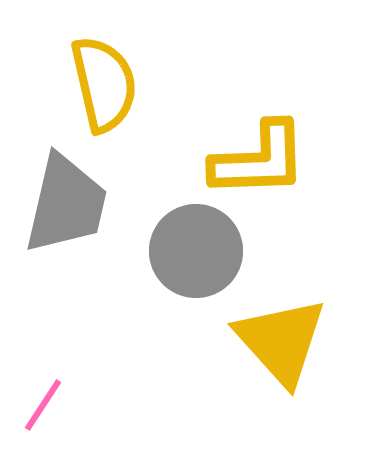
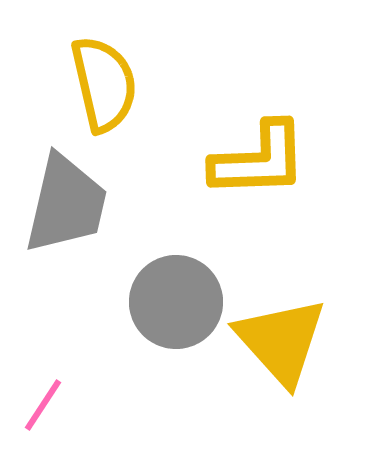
gray circle: moved 20 px left, 51 px down
